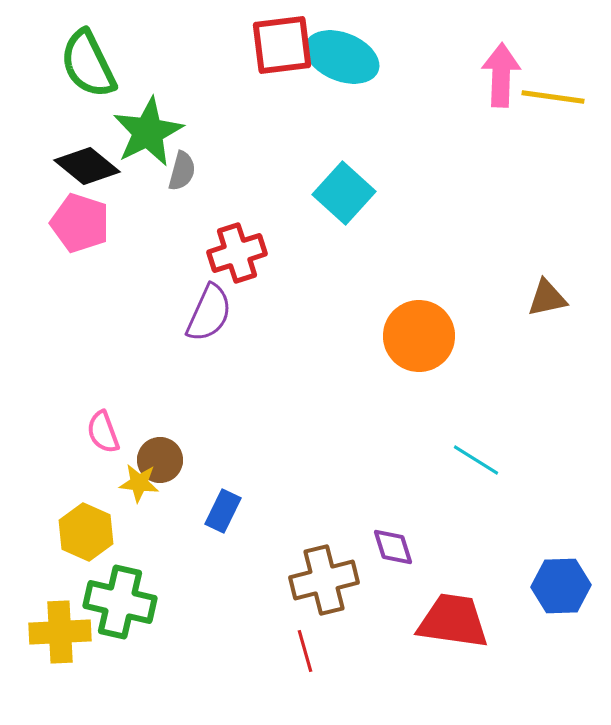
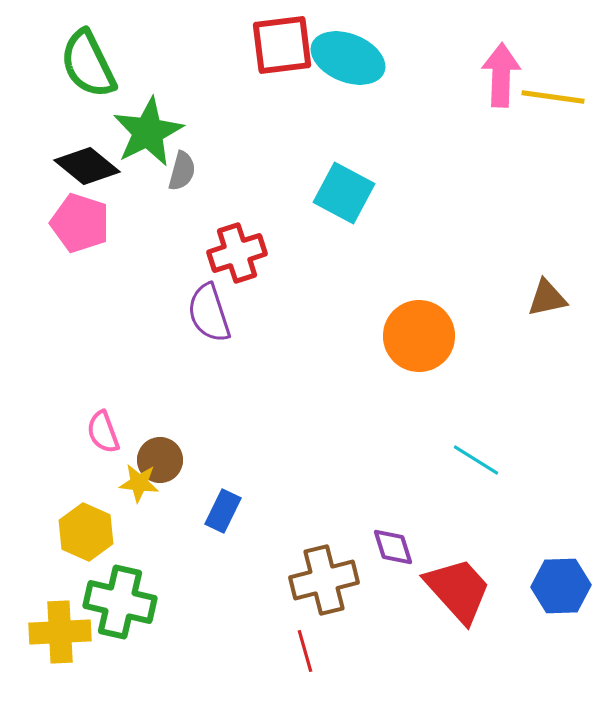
cyan ellipse: moved 6 px right, 1 px down
cyan square: rotated 14 degrees counterclockwise
purple semicircle: rotated 138 degrees clockwise
red trapezoid: moved 5 px right, 31 px up; rotated 40 degrees clockwise
